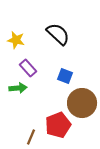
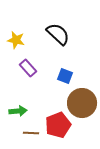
green arrow: moved 23 px down
brown line: moved 4 px up; rotated 70 degrees clockwise
